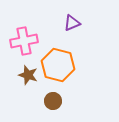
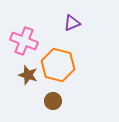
pink cross: rotated 32 degrees clockwise
